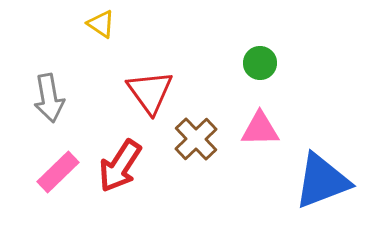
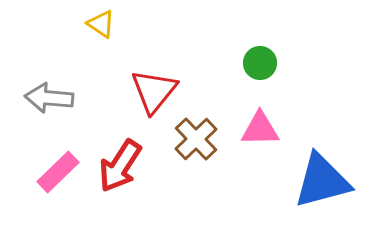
red triangle: moved 4 px right, 1 px up; rotated 15 degrees clockwise
gray arrow: rotated 105 degrees clockwise
blue triangle: rotated 6 degrees clockwise
